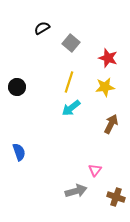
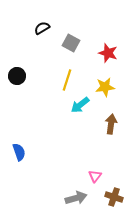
gray square: rotated 12 degrees counterclockwise
red star: moved 5 px up
yellow line: moved 2 px left, 2 px up
black circle: moved 11 px up
cyan arrow: moved 9 px right, 3 px up
brown arrow: rotated 18 degrees counterclockwise
pink triangle: moved 6 px down
gray arrow: moved 7 px down
brown cross: moved 2 px left
